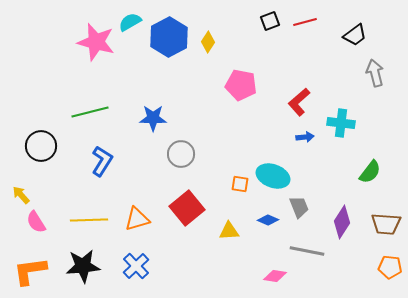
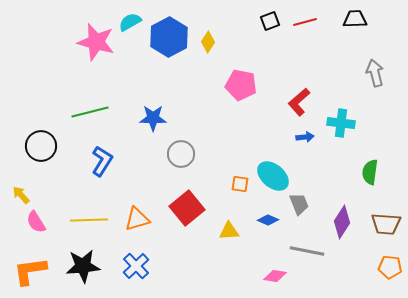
black trapezoid: moved 16 px up; rotated 145 degrees counterclockwise
green semicircle: rotated 150 degrees clockwise
cyan ellipse: rotated 20 degrees clockwise
gray trapezoid: moved 3 px up
